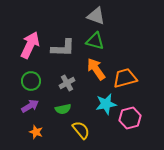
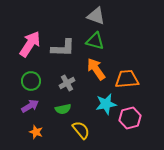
pink arrow: moved 1 px up; rotated 8 degrees clockwise
orange trapezoid: moved 2 px right, 1 px down; rotated 10 degrees clockwise
